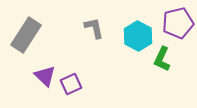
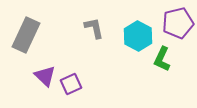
gray rectangle: rotated 8 degrees counterclockwise
